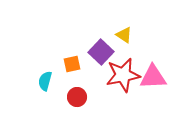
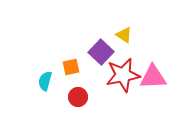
orange square: moved 1 px left, 3 px down
red circle: moved 1 px right
